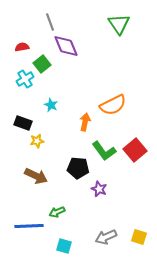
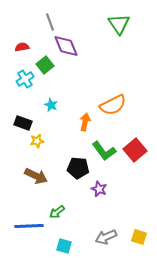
green square: moved 3 px right, 1 px down
green arrow: rotated 14 degrees counterclockwise
